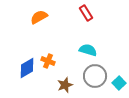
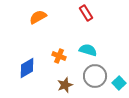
orange semicircle: moved 1 px left
orange cross: moved 11 px right, 5 px up
